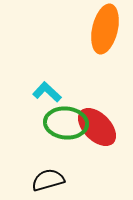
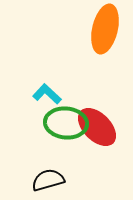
cyan L-shape: moved 2 px down
